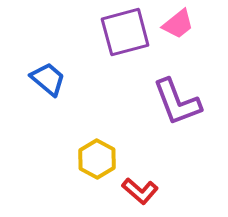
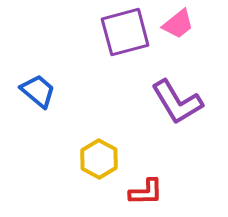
blue trapezoid: moved 10 px left, 12 px down
purple L-shape: rotated 10 degrees counterclockwise
yellow hexagon: moved 2 px right
red L-shape: moved 6 px right, 1 px down; rotated 42 degrees counterclockwise
